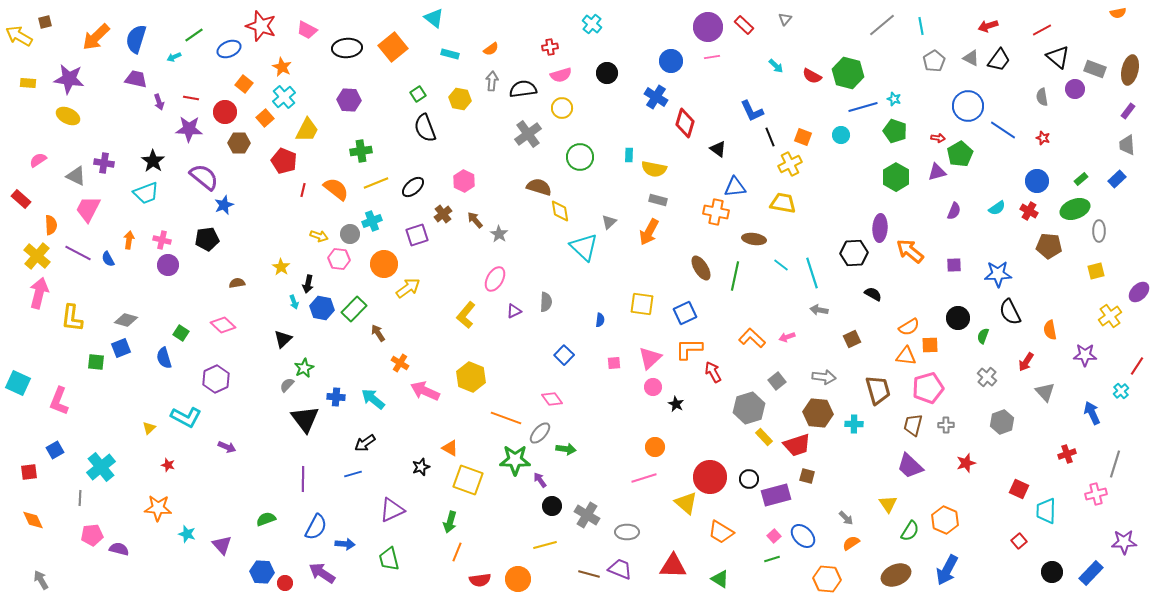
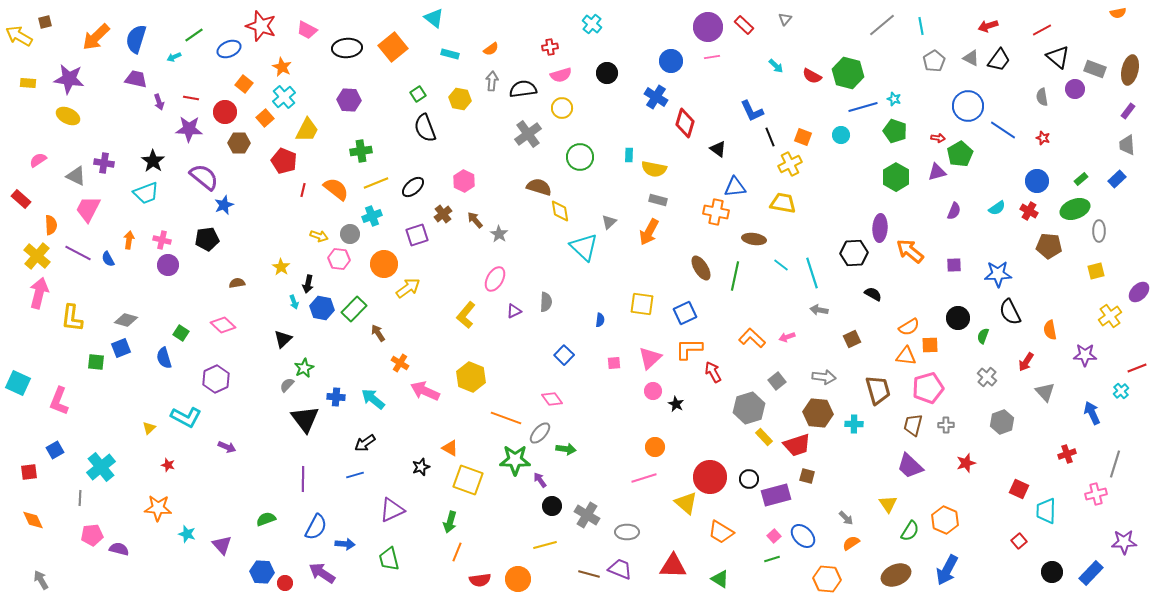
cyan cross at (372, 221): moved 5 px up
red line at (1137, 366): moved 2 px down; rotated 36 degrees clockwise
pink circle at (653, 387): moved 4 px down
blue line at (353, 474): moved 2 px right, 1 px down
